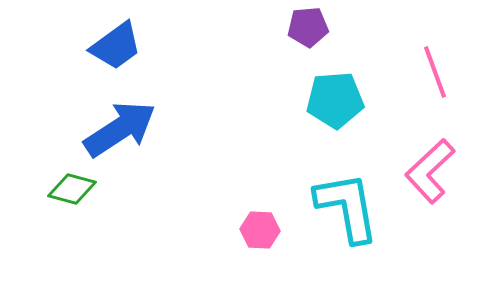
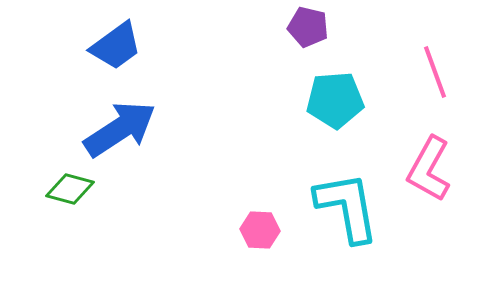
purple pentagon: rotated 18 degrees clockwise
pink L-shape: moved 1 px left, 2 px up; rotated 18 degrees counterclockwise
green diamond: moved 2 px left
